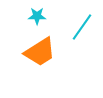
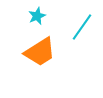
cyan star: rotated 24 degrees counterclockwise
